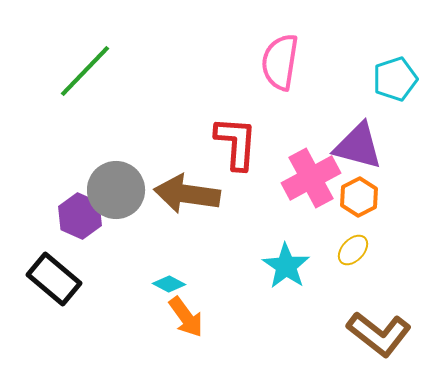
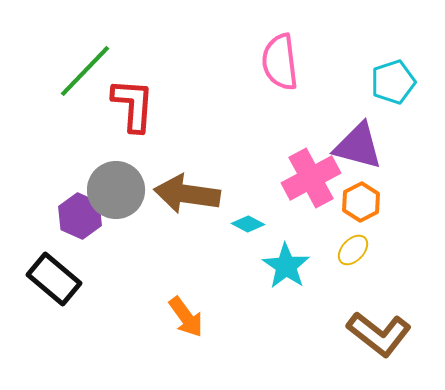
pink semicircle: rotated 16 degrees counterclockwise
cyan pentagon: moved 2 px left, 3 px down
red L-shape: moved 103 px left, 38 px up
orange hexagon: moved 2 px right, 5 px down
cyan diamond: moved 79 px right, 60 px up
